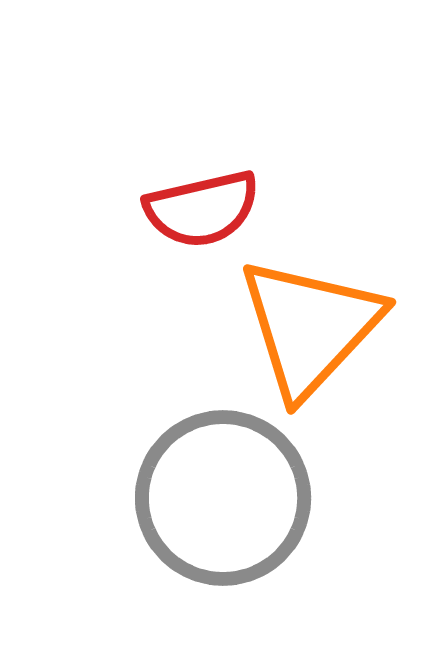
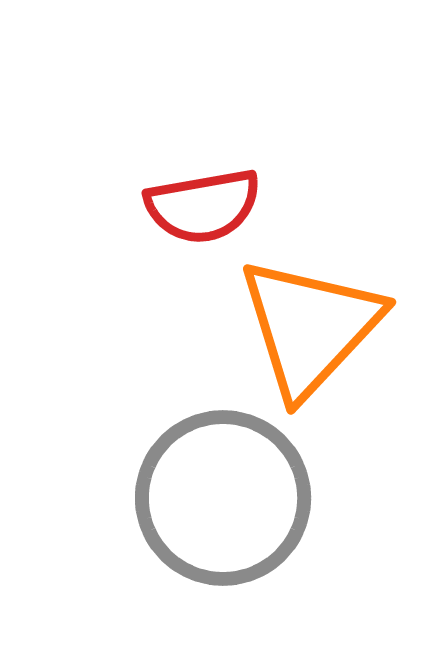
red semicircle: moved 1 px right, 3 px up; rotated 3 degrees clockwise
